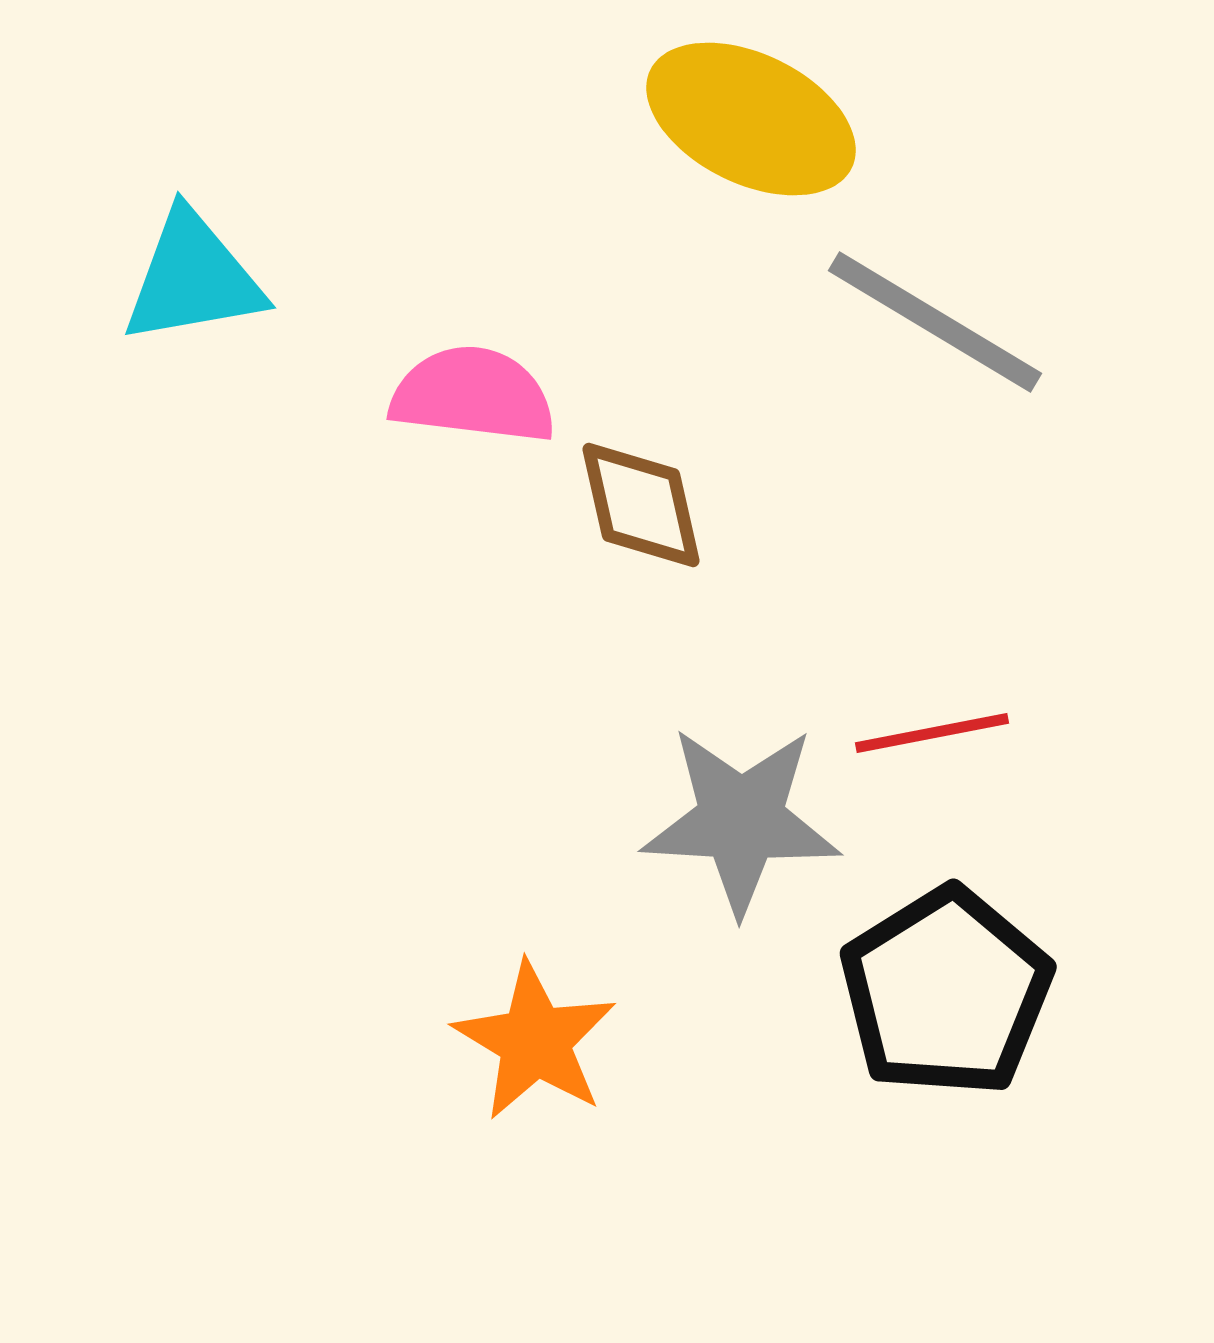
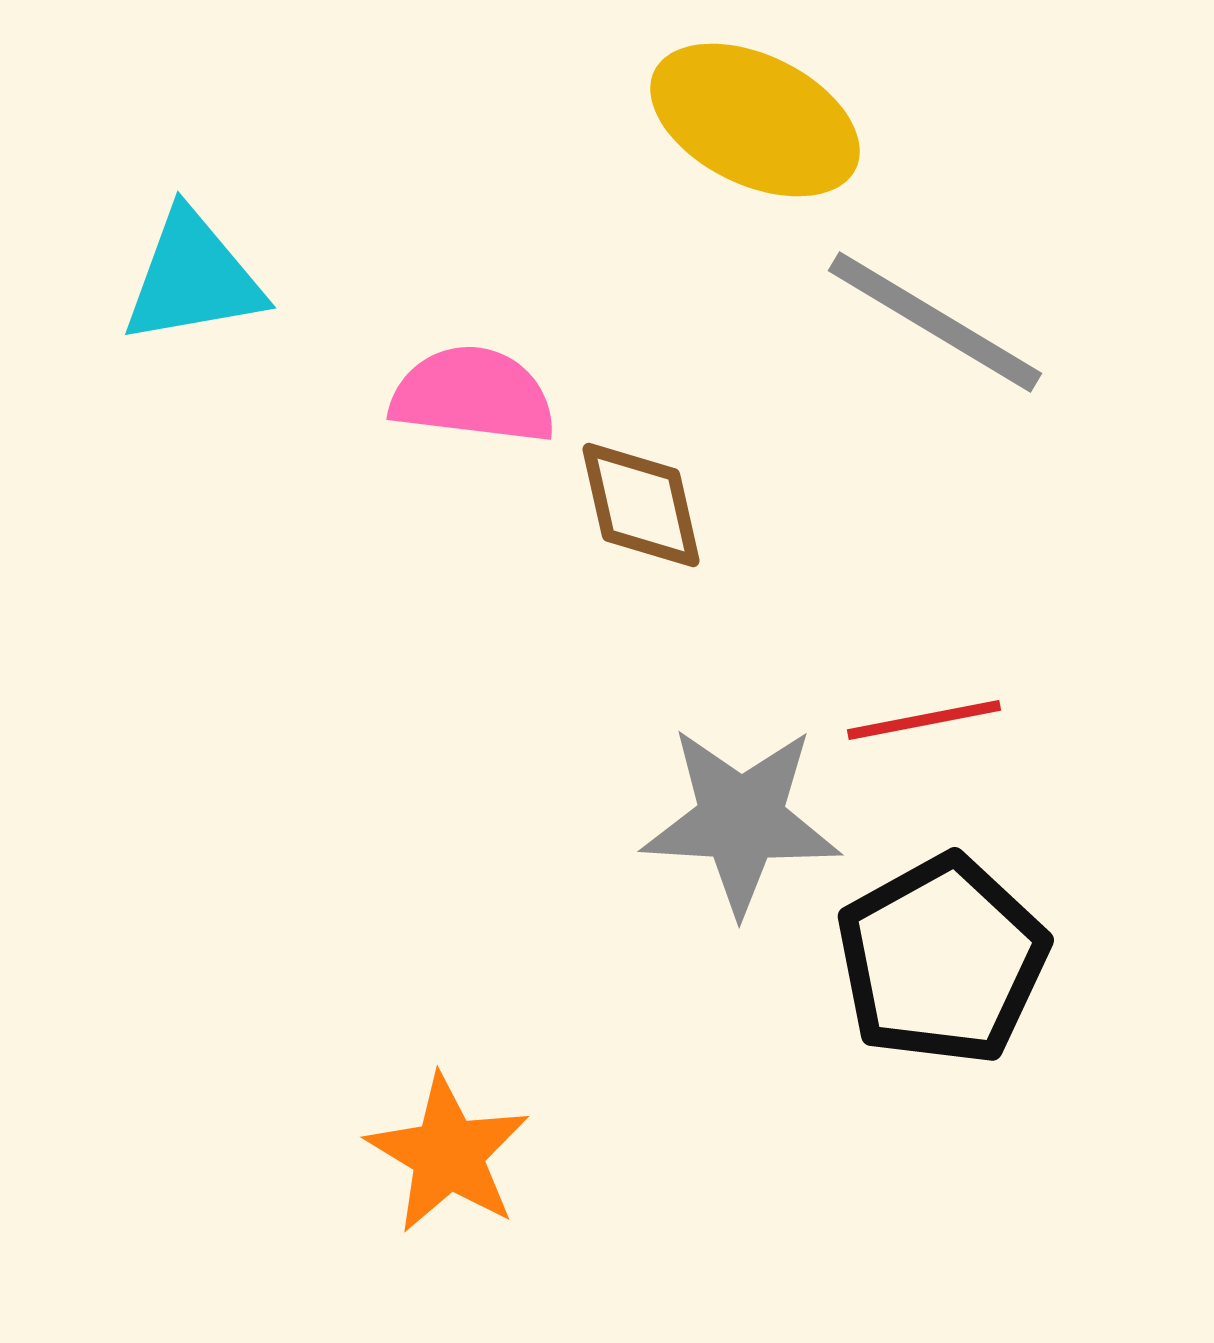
yellow ellipse: moved 4 px right, 1 px down
red line: moved 8 px left, 13 px up
black pentagon: moved 4 px left, 32 px up; rotated 3 degrees clockwise
orange star: moved 87 px left, 113 px down
